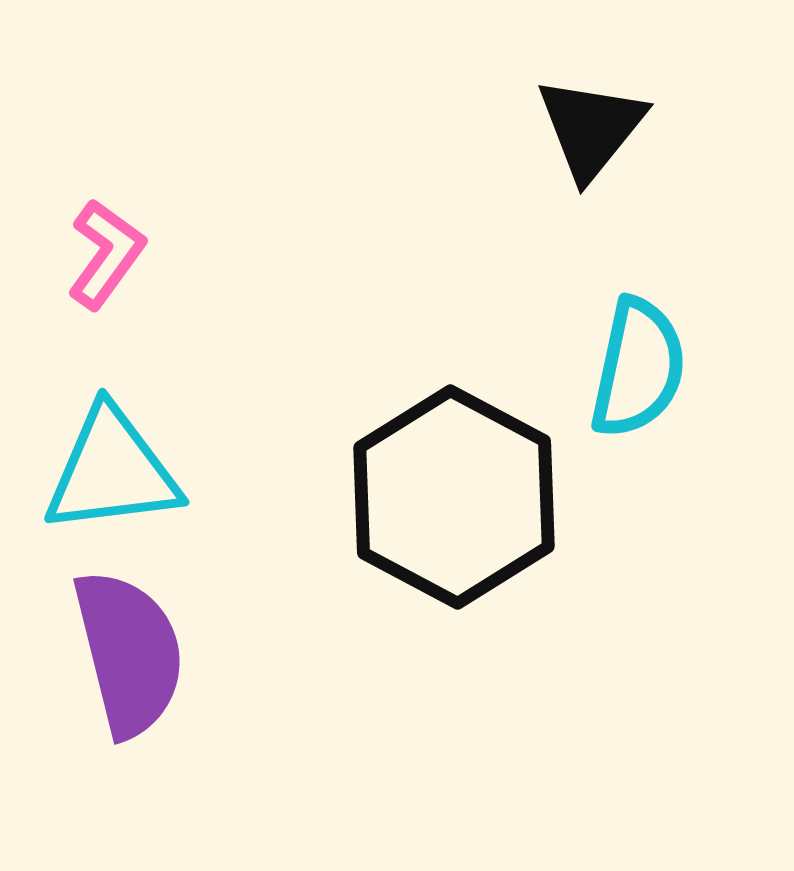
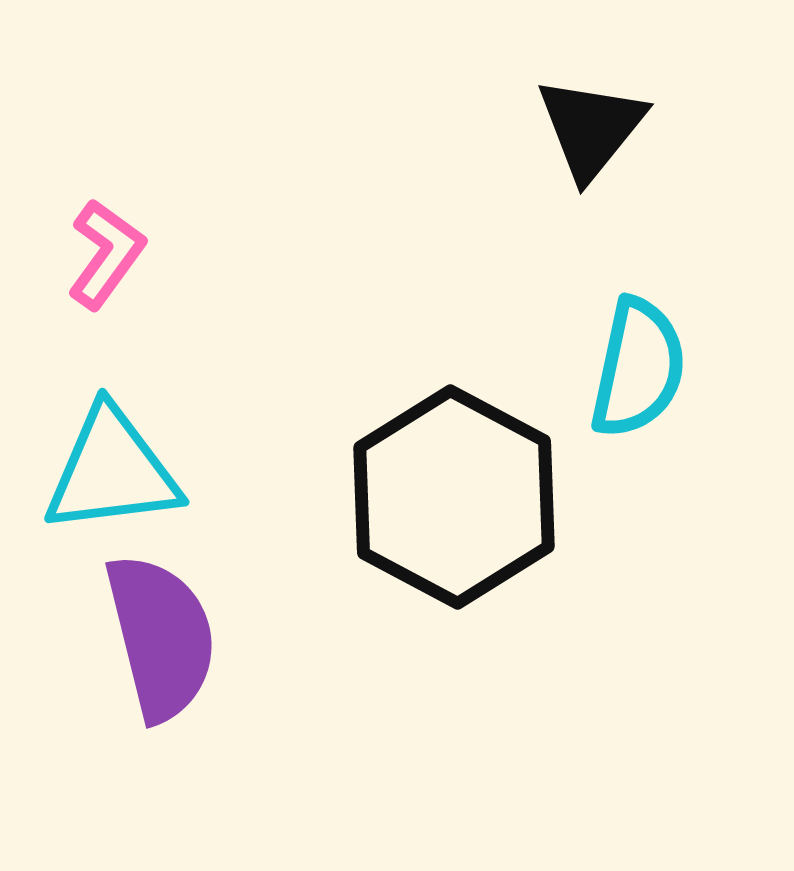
purple semicircle: moved 32 px right, 16 px up
